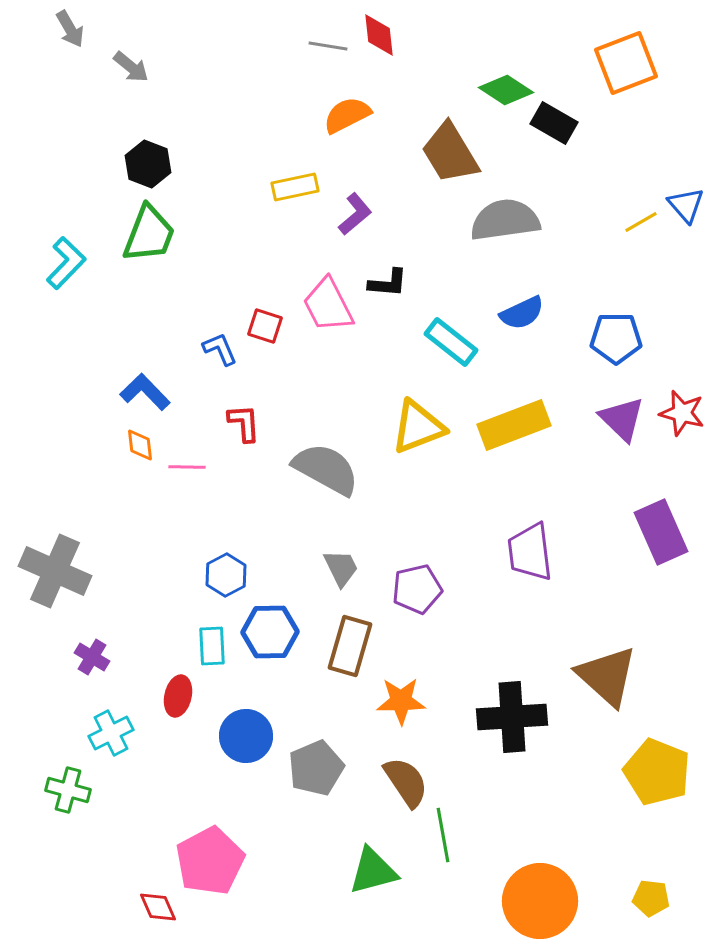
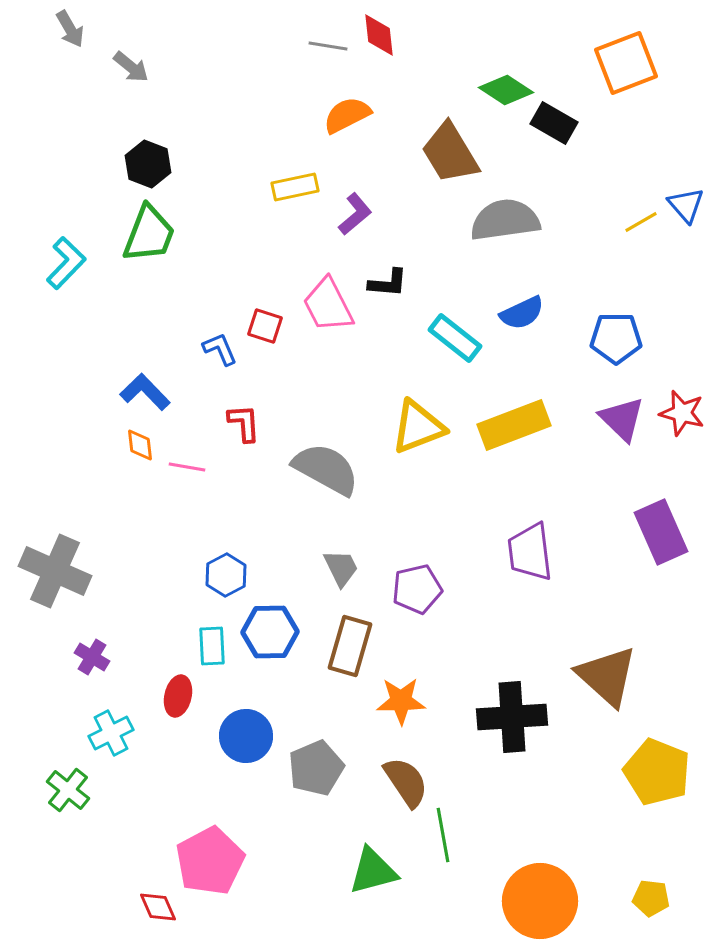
cyan rectangle at (451, 342): moved 4 px right, 4 px up
pink line at (187, 467): rotated 9 degrees clockwise
green cross at (68, 790): rotated 24 degrees clockwise
